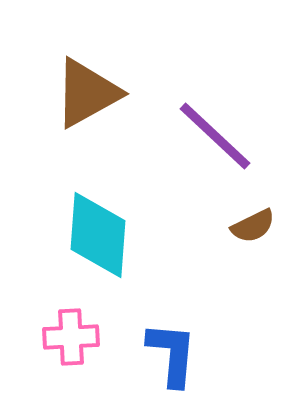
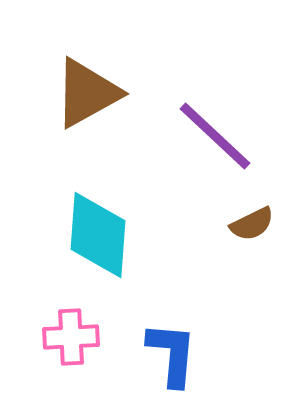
brown semicircle: moved 1 px left, 2 px up
